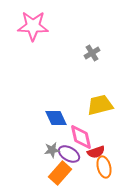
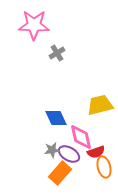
pink star: moved 1 px right, 1 px up
gray cross: moved 35 px left
